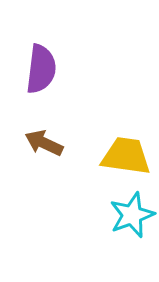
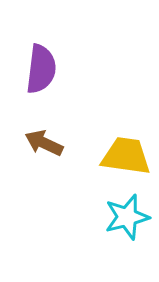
cyan star: moved 5 px left, 2 px down; rotated 6 degrees clockwise
